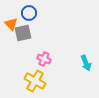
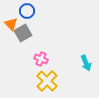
blue circle: moved 2 px left, 2 px up
gray square: rotated 18 degrees counterclockwise
pink cross: moved 3 px left
yellow cross: moved 12 px right; rotated 15 degrees clockwise
